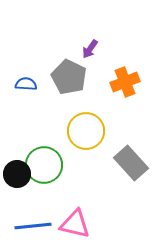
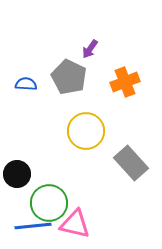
green circle: moved 5 px right, 38 px down
